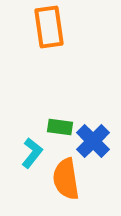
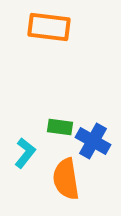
orange rectangle: rotated 75 degrees counterclockwise
blue cross: rotated 16 degrees counterclockwise
cyan L-shape: moved 7 px left
